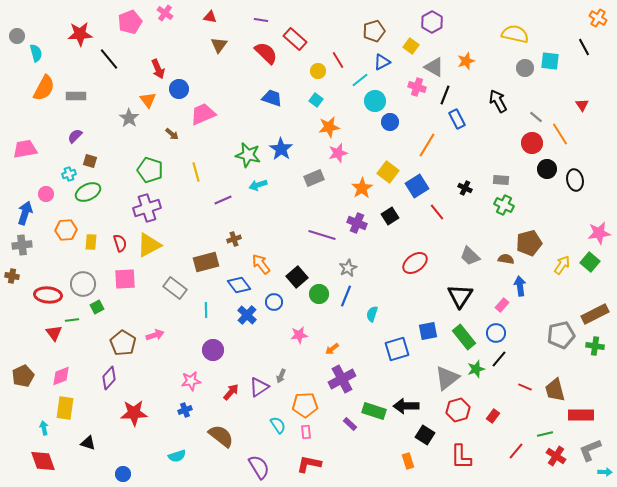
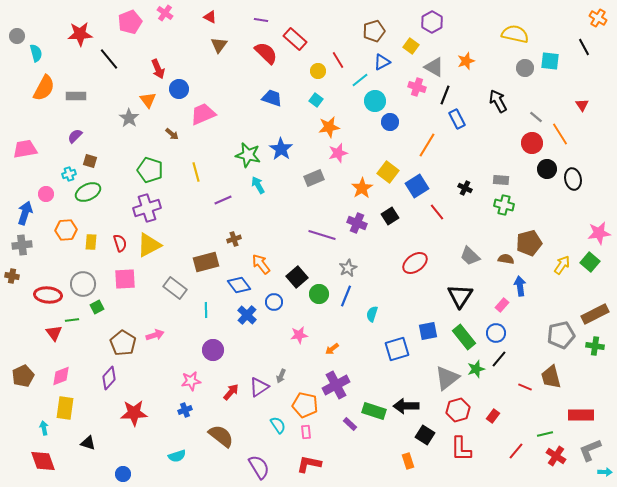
red triangle at (210, 17): rotated 16 degrees clockwise
black ellipse at (575, 180): moved 2 px left, 1 px up
cyan arrow at (258, 185): rotated 78 degrees clockwise
green cross at (504, 205): rotated 12 degrees counterclockwise
purple cross at (342, 379): moved 6 px left, 6 px down
brown trapezoid at (555, 390): moved 4 px left, 13 px up
orange pentagon at (305, 405): rotated 15 degrees clockwise
red L-shape at (461, 457): moved 8 px up
